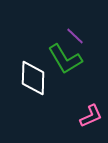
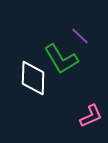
purple line: moved 5 px right
green L-shape: moved 4 px left
